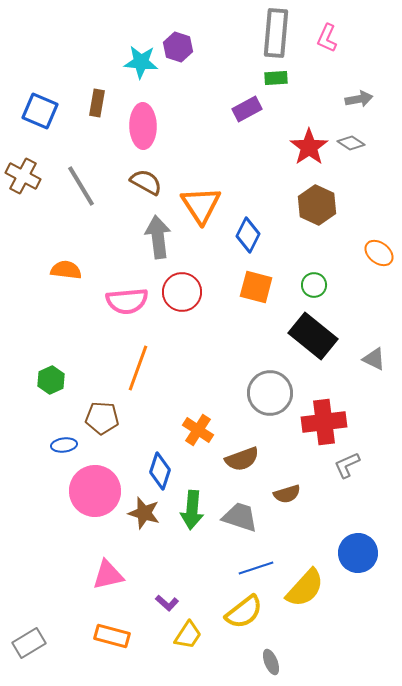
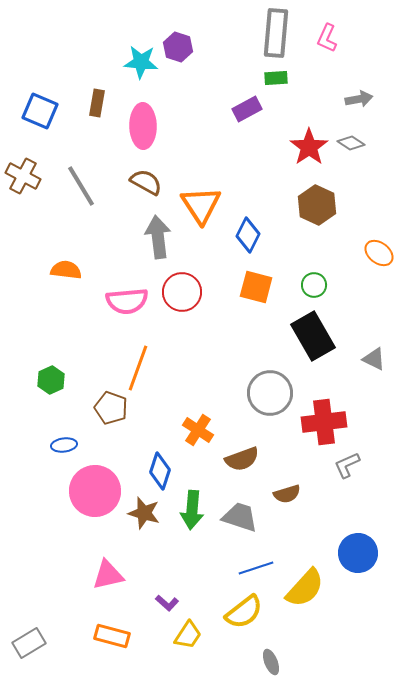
black rectangle at (313, 336): rotated 21 degrees clockwise
brown pentagon at (102, 418): moved 9 px right, 10 px up; rotated 16 degrees clockwise
